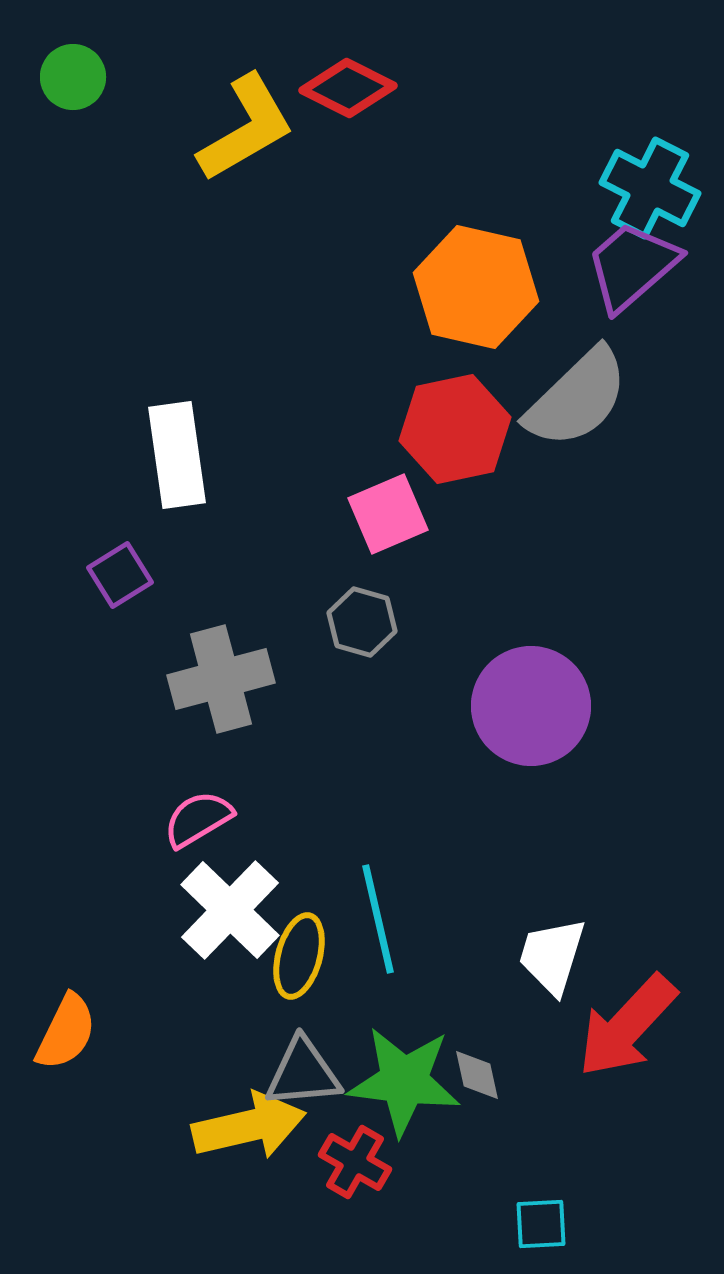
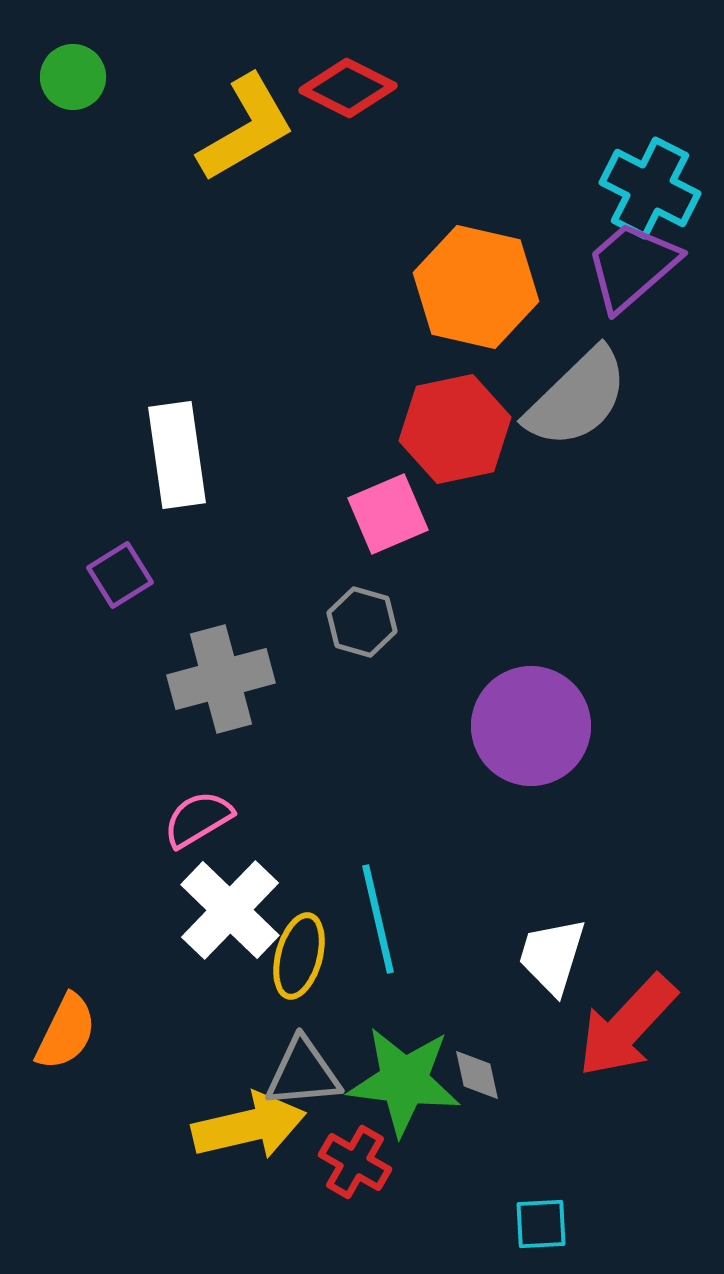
purple circle: moved 20 px down
